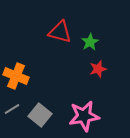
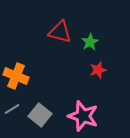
red star: moved 1 px down
pink star: moved 1 px left; rotated 28 degrees clockwise
